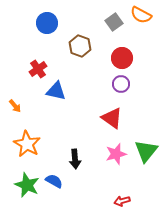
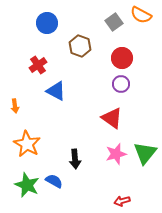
red cross: moved 4 px up
blue triangle: rotated 15 degrees clockwise
orange arrow: rotated 32 degrees clockwise
green triangle: moved 1 px left, 2 px down
